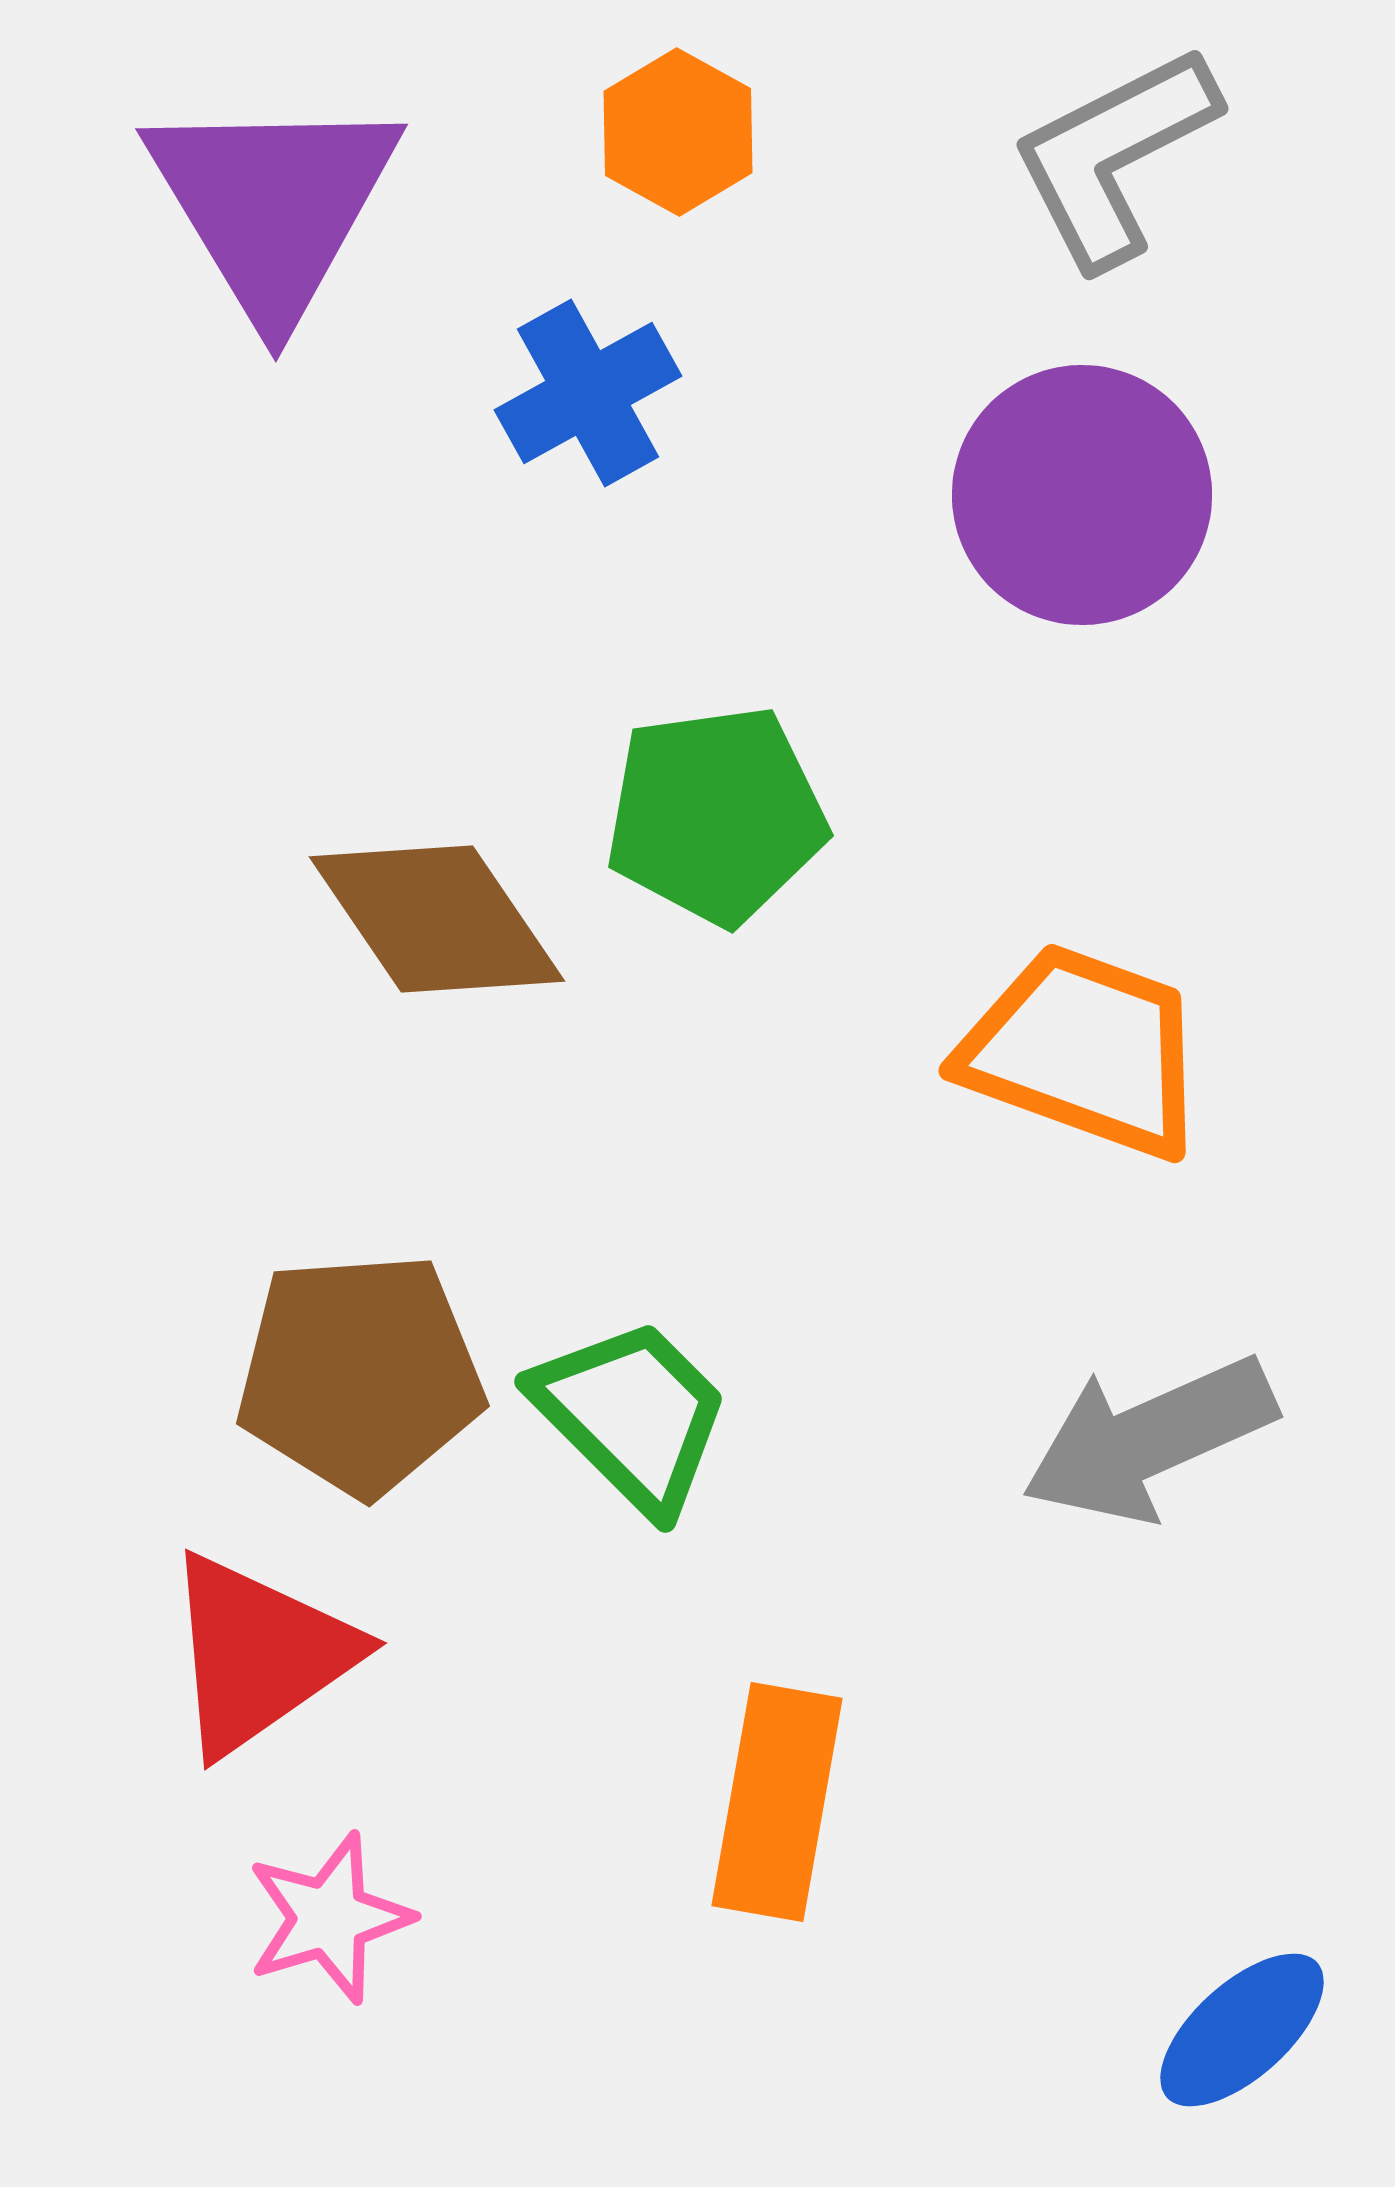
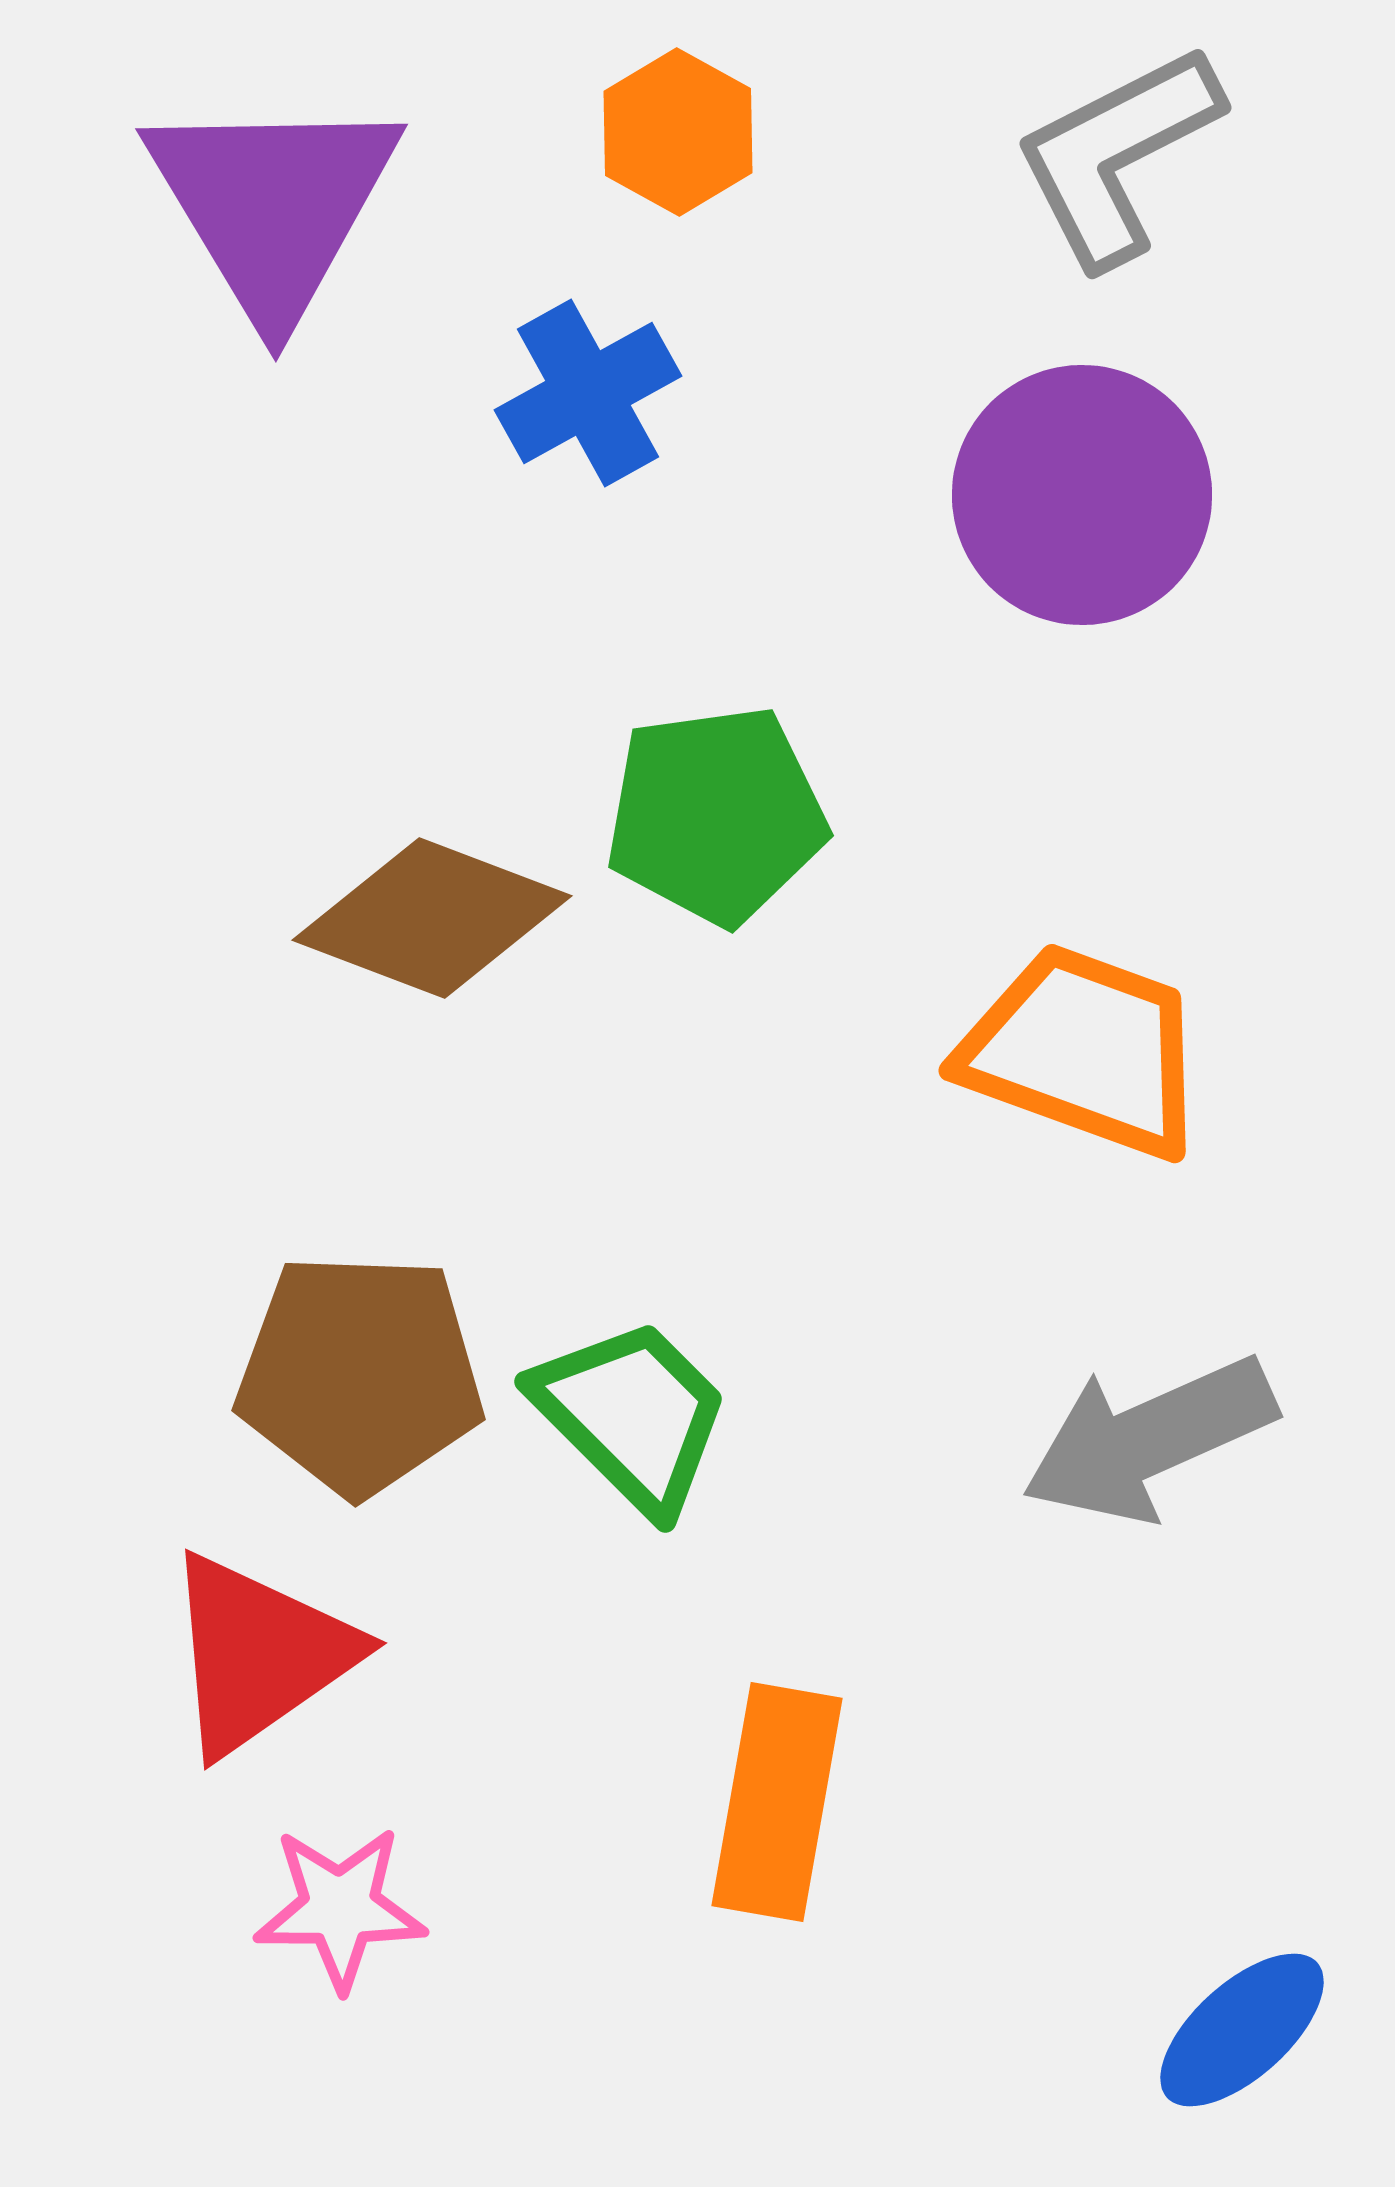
gray L-shape: moved 3 px right, 1 px up
brown diamond: moved 5 px left, 1 px up; rotated 35 degrees counterclockwise
brown pentagon: rotated 6 degrees clockwise
pink star: moved 11 px right, 10 px up; rotated 17 degrees clockwise
